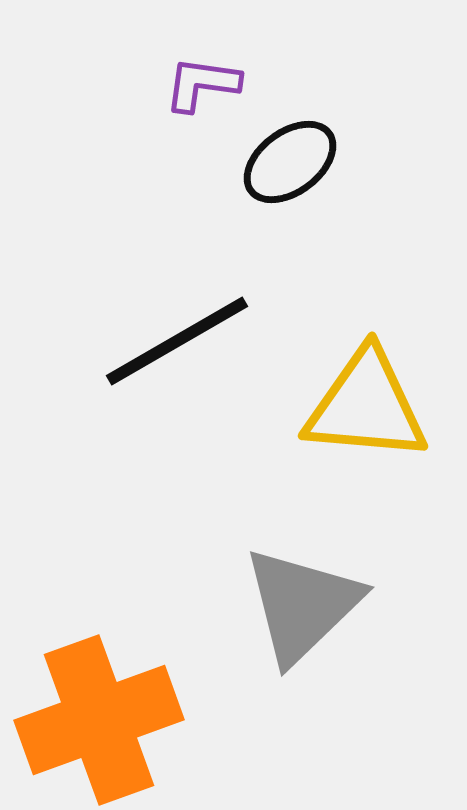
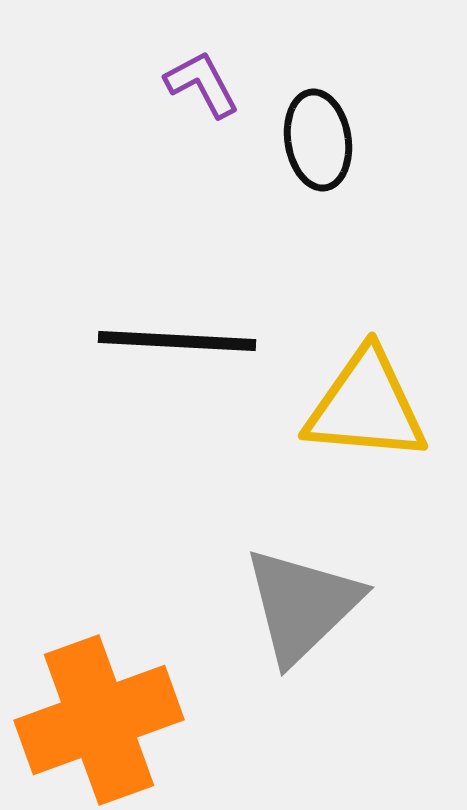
purple L-shape: rotated 54 degrees clockwise
black ellipse: moved 28 px right, 22 px up; rotated 62 degrees counterclockwise
black line: rotated 33 degrees clockwise
